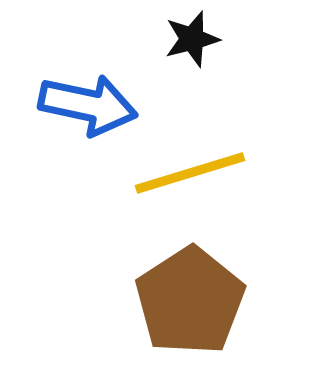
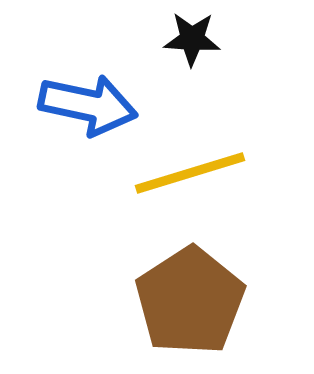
black star: rotated 18 degrees clockwise
